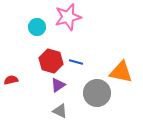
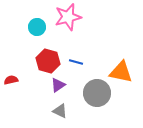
red hexagon: moved 3 px left
